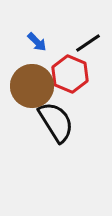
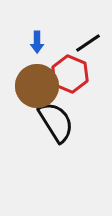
blue arrow: rotated 45 degrees clockwise
brown circle: moved 5 px right
